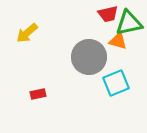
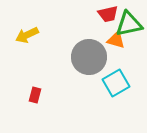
green triangle: moved 1 px down
yellow arrow: moved 2 px down; rotated 15 degrees clockwise
orange triangle: moved 2 px left, 1 px up
cyan square: rotated 8 degrees counterclockwise
red rectangle: moved 3 px left, 1 px down; rotated 63 degrees counterclockwise
